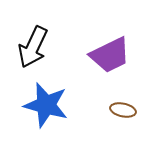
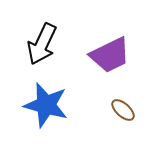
black arrow: moved 9 px right, 3 px up
brown ellipse: rotated 30 degrees clockwise
